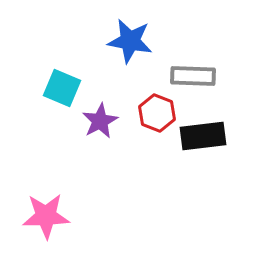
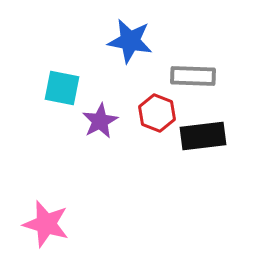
cyan square: rotated 12 degrees counterclockwise
pink star: moved 8 px down; rotated 18 degrees clockwise
